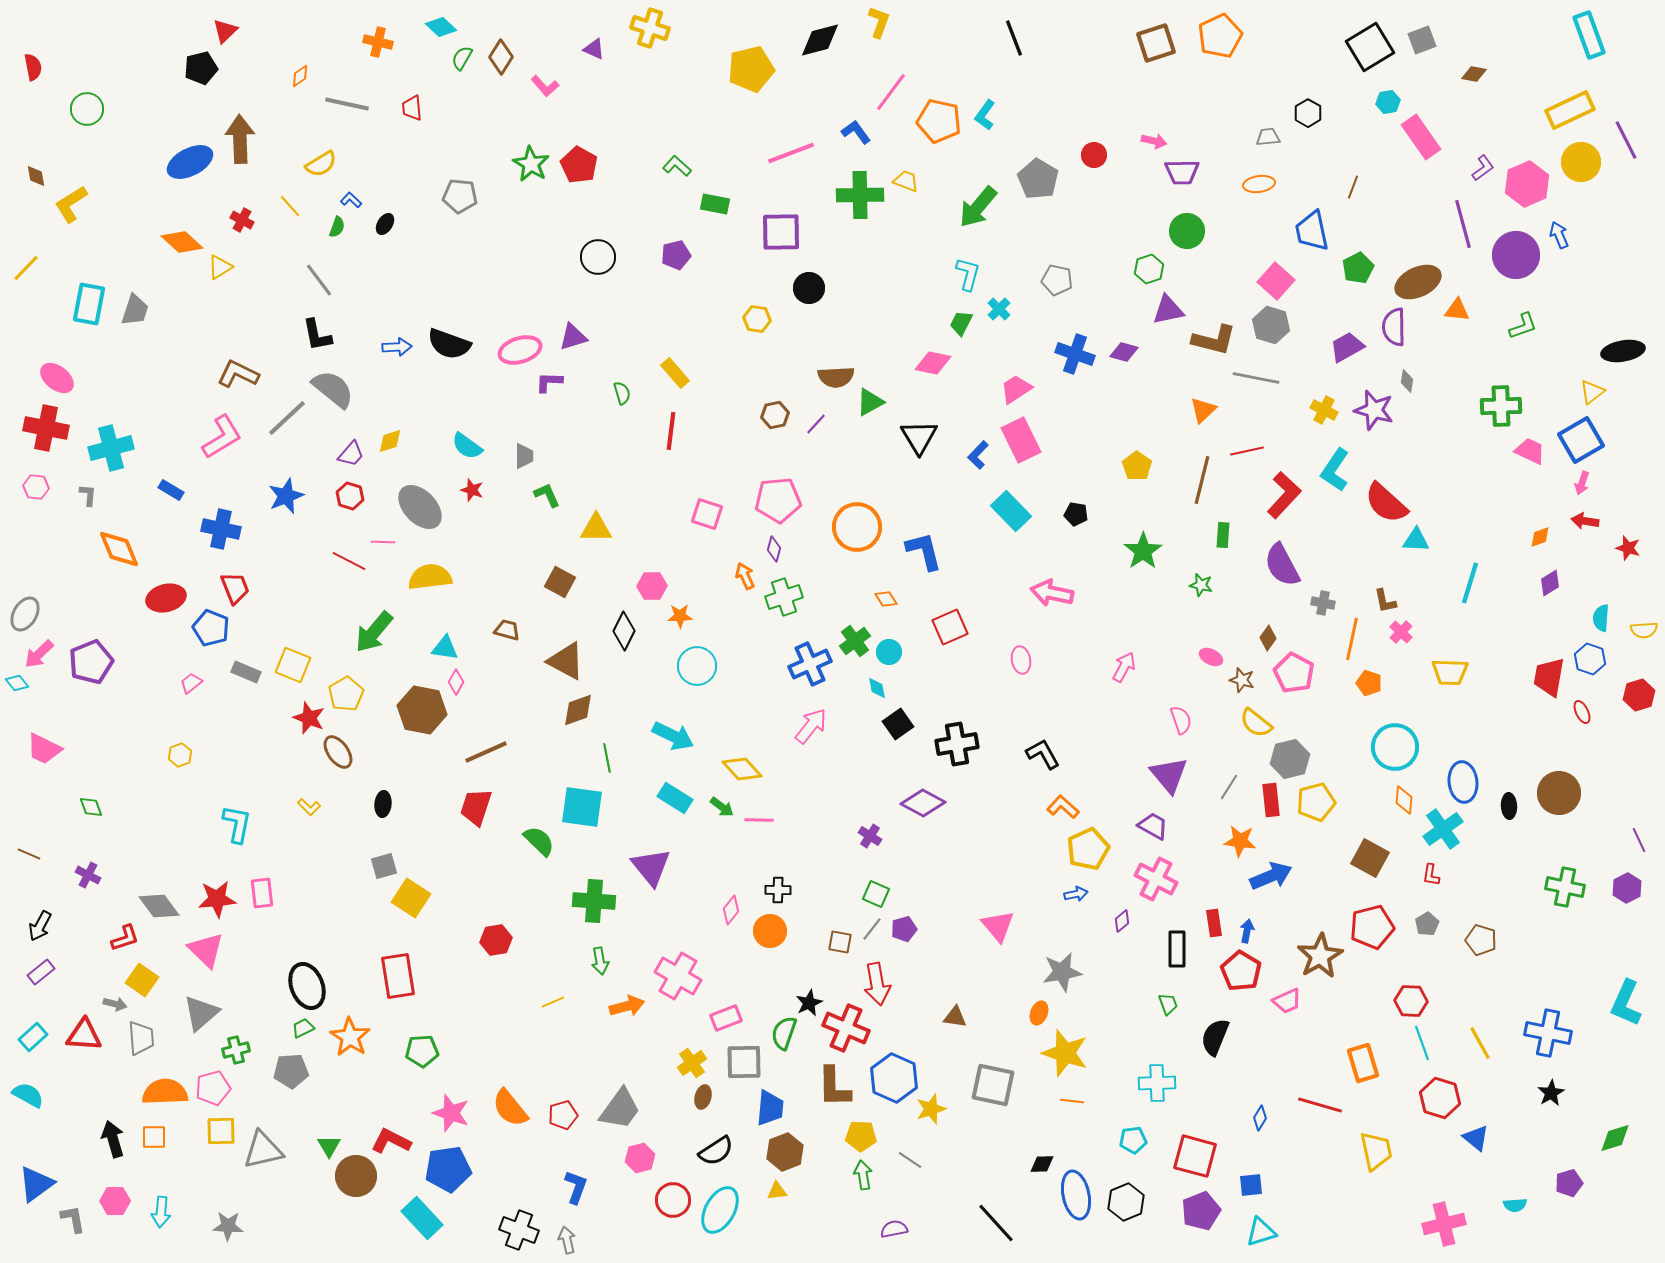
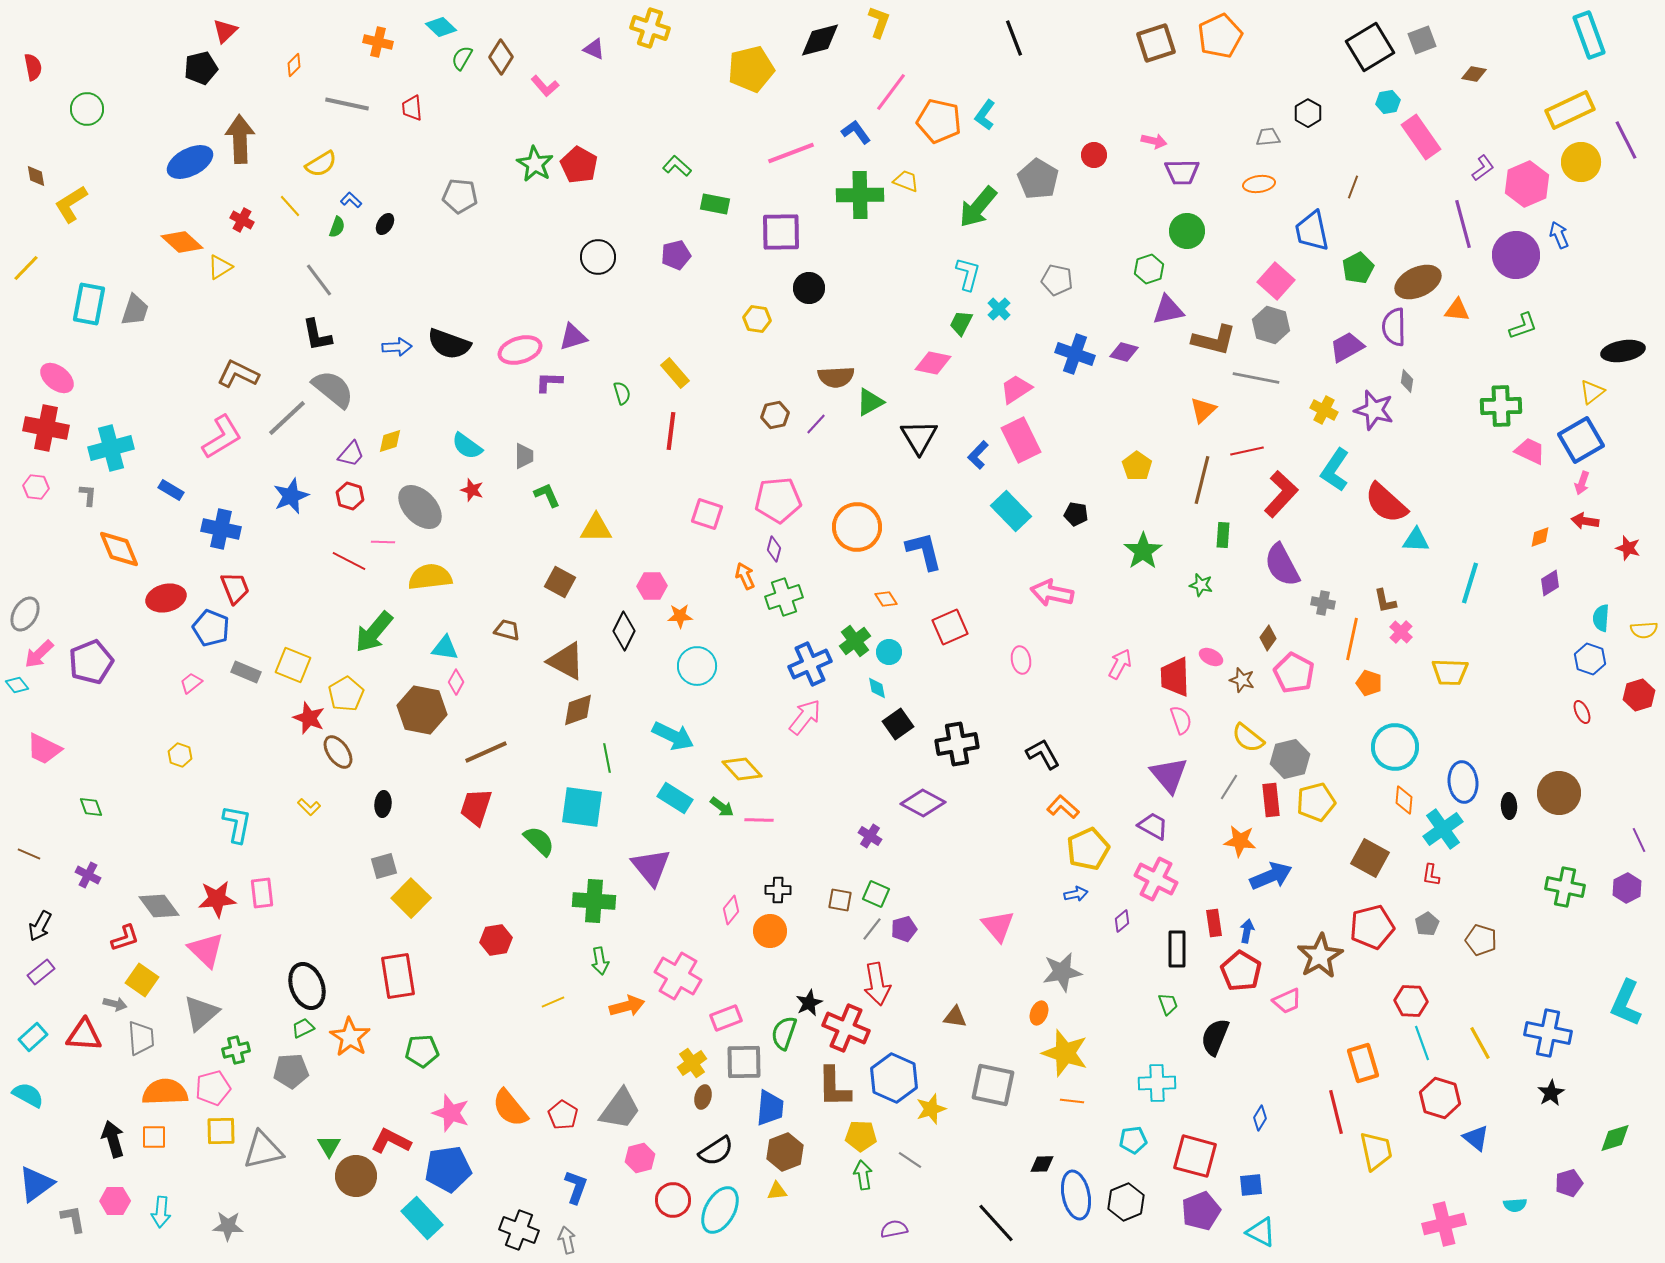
orange diamond at (300, 76): moved 6 px left, 11 px up; rotated 10 degrees counterclockwise
green star at (531, 164): moved 4 px right
red L-shape at (1284, 495): moved 3 px left, 1 px up
blue star at (286, 496): moved 5 px right
pink arrow at (1124, 667): moved 4 px left, 3 px up
red trapezoid at (1549, 677): moved 374 px left; rotated 12 degrees counterclockwise
cyan diamond at (17, 683): moved 2 px down
yellow semicircle at (1256, 723): moved 8 px left, 15 px down
pink arrow at (811, 726): moved 6 px left, 9 px up
yellow hexagon at (180, 755): rotated 20 degrees counterclockwise
yellow square at (411, 898): rotated 12 degrees clockwise
brown square at (840, 942): moved 42 px up
red line at (1320, 1105): moved 16 px right, 7 px down; rotated 60 degrees clockwise
red pentagon at (563, 1115): rotated 24 degrees counterclockwise
cyan triangle at (1261, 1232): rotated 44 degrees clockwise
